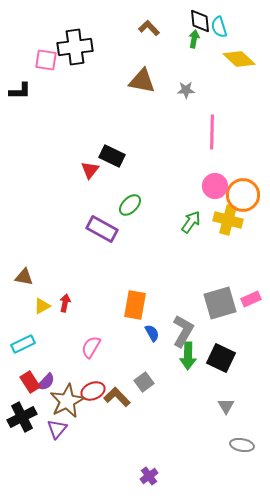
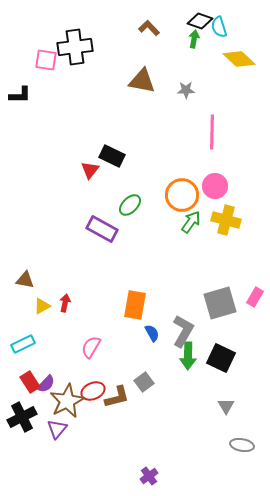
black diamond at (200, 21): rotated 65 degrees counterclockwise
black L-shape at (20, 91): moved 4 px down
orange circle at (243, 195): moved 61 px left
yellow cross at (228, 220): moved 2 px left
brown triangle at (24, 277): moved 1 px right, 3 px down
pink rectangle at (251, 299): moved 4 px right, 2 px up; rotated 36 degrees counterclockwise
purple semicircle at (46, 382): moved 2 px down
brown L-shape at (117, 397): rotated 120 degrees clockwise
